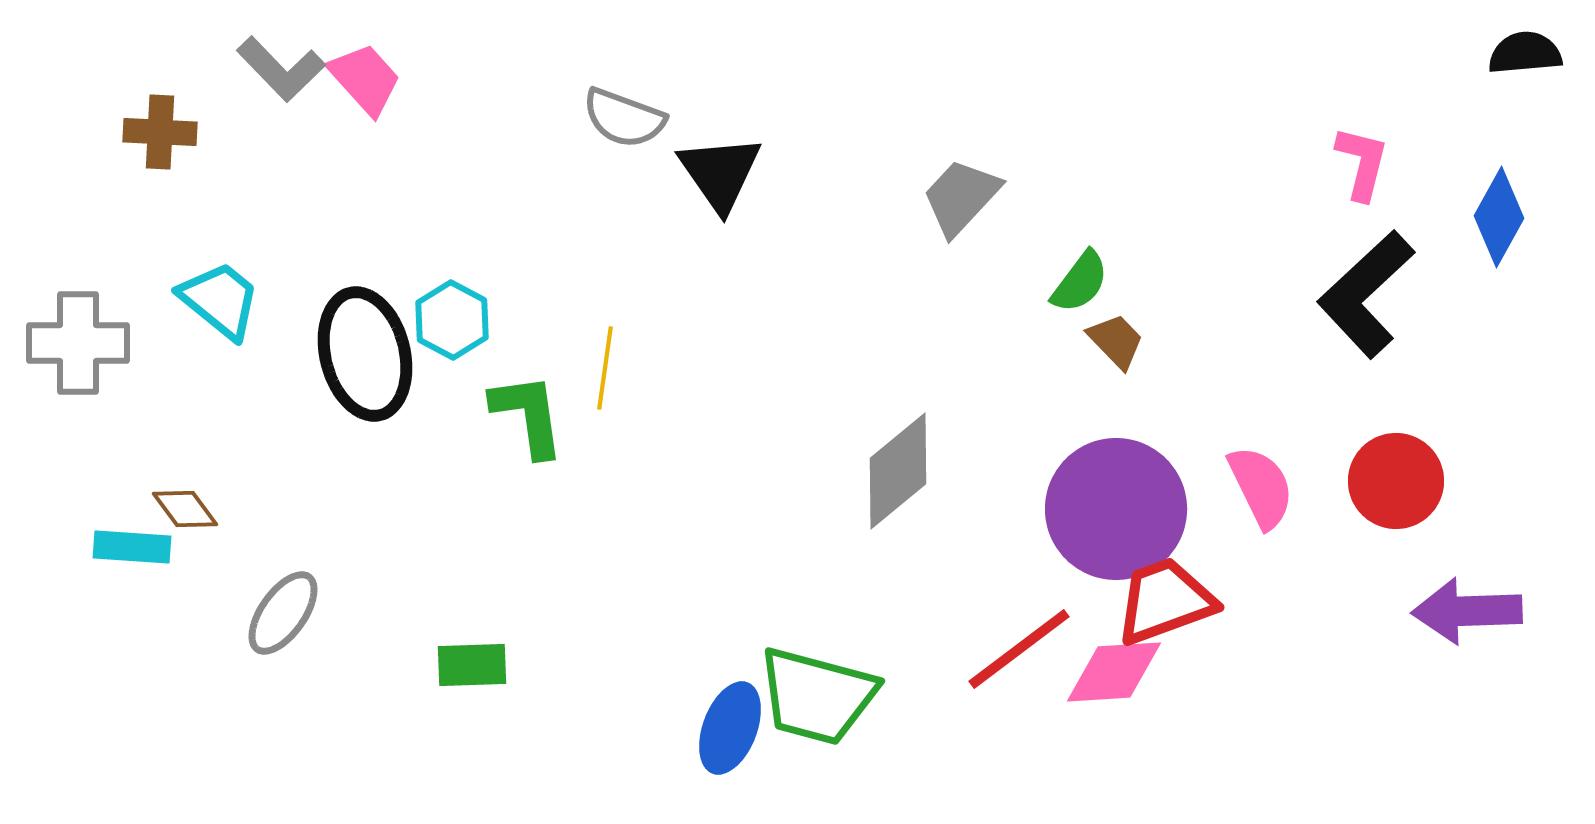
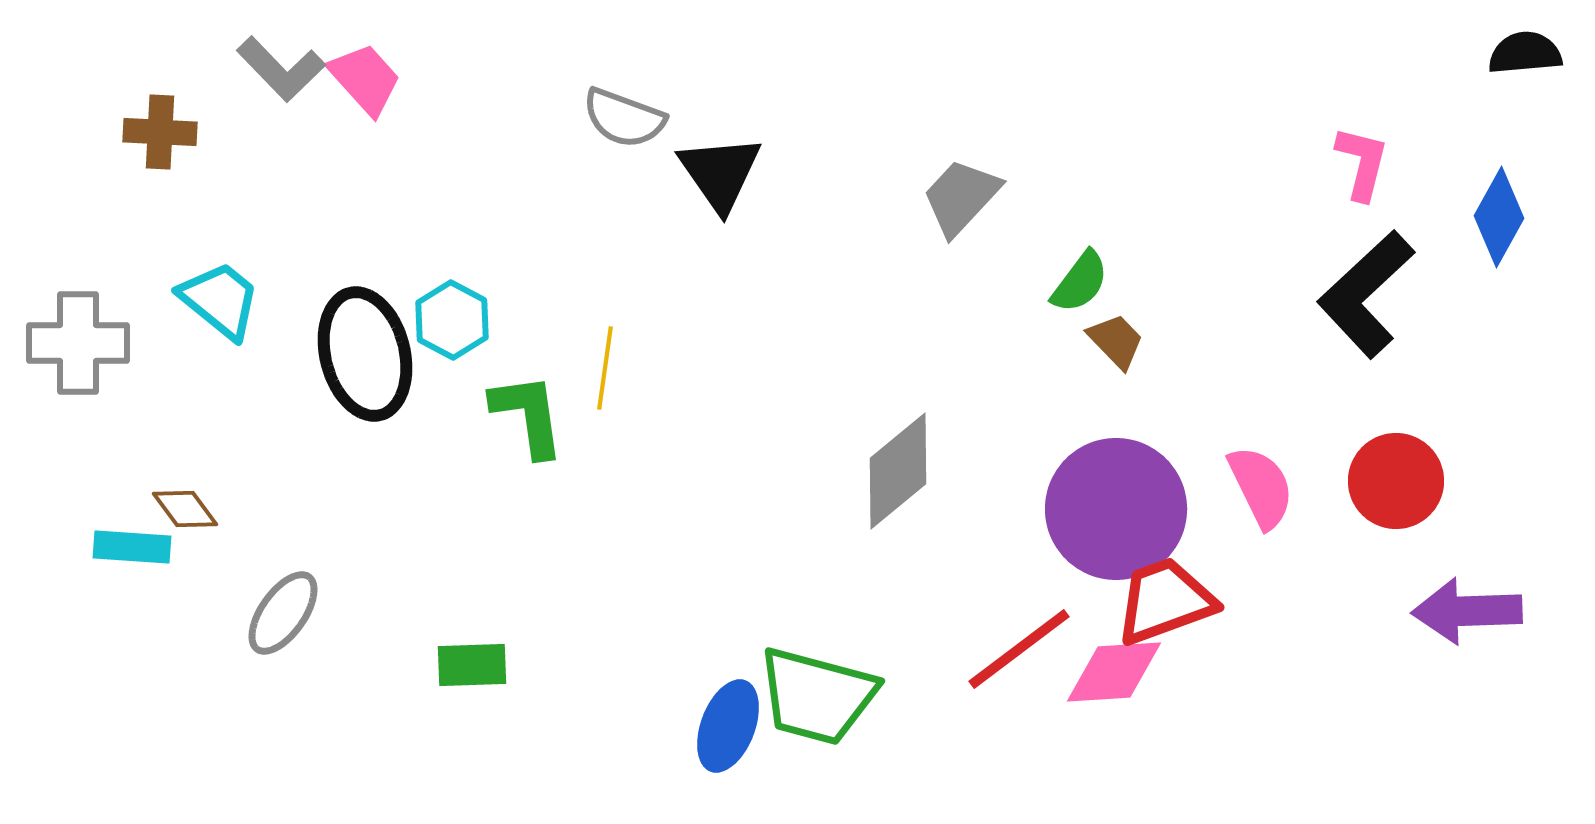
blue ellipse: moved 2 px left, 2 px up
